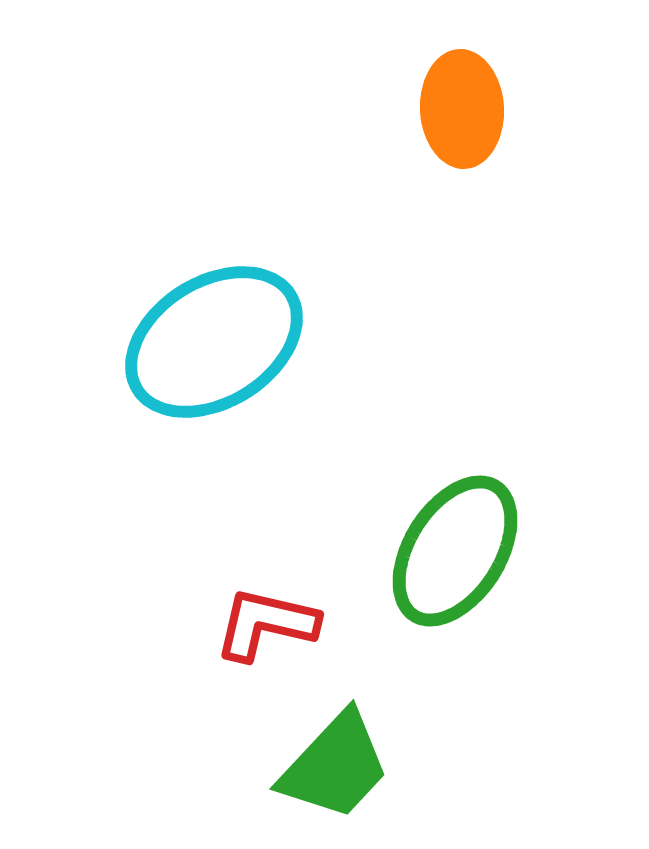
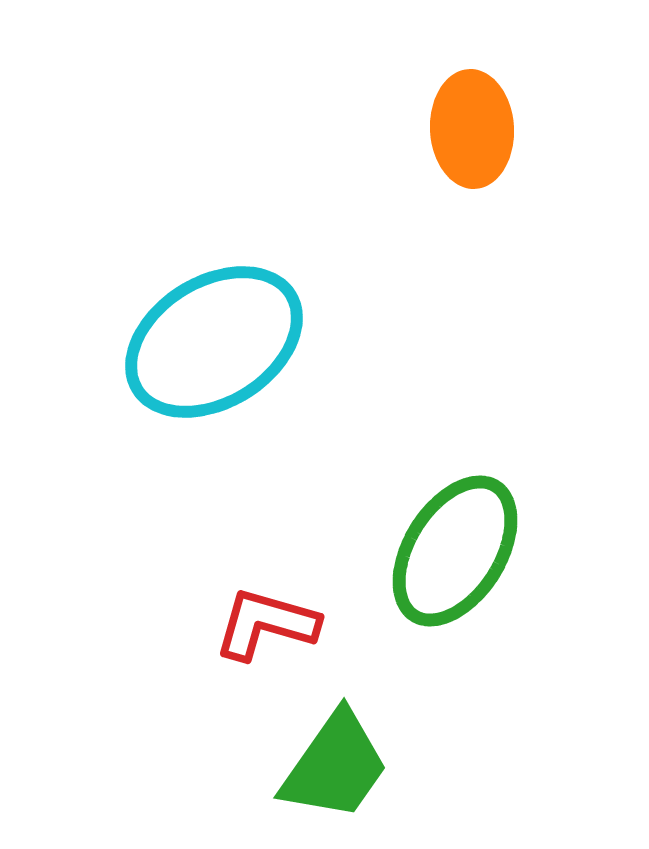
orange ellipse: moved 10 px right, 20 px down
red L-shape: rotated 3 degrees clockwise
green trapezoid: rotated 8 degrees counterclockwise
